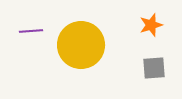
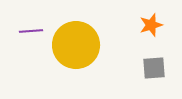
yellow circle: moved 5 px left
